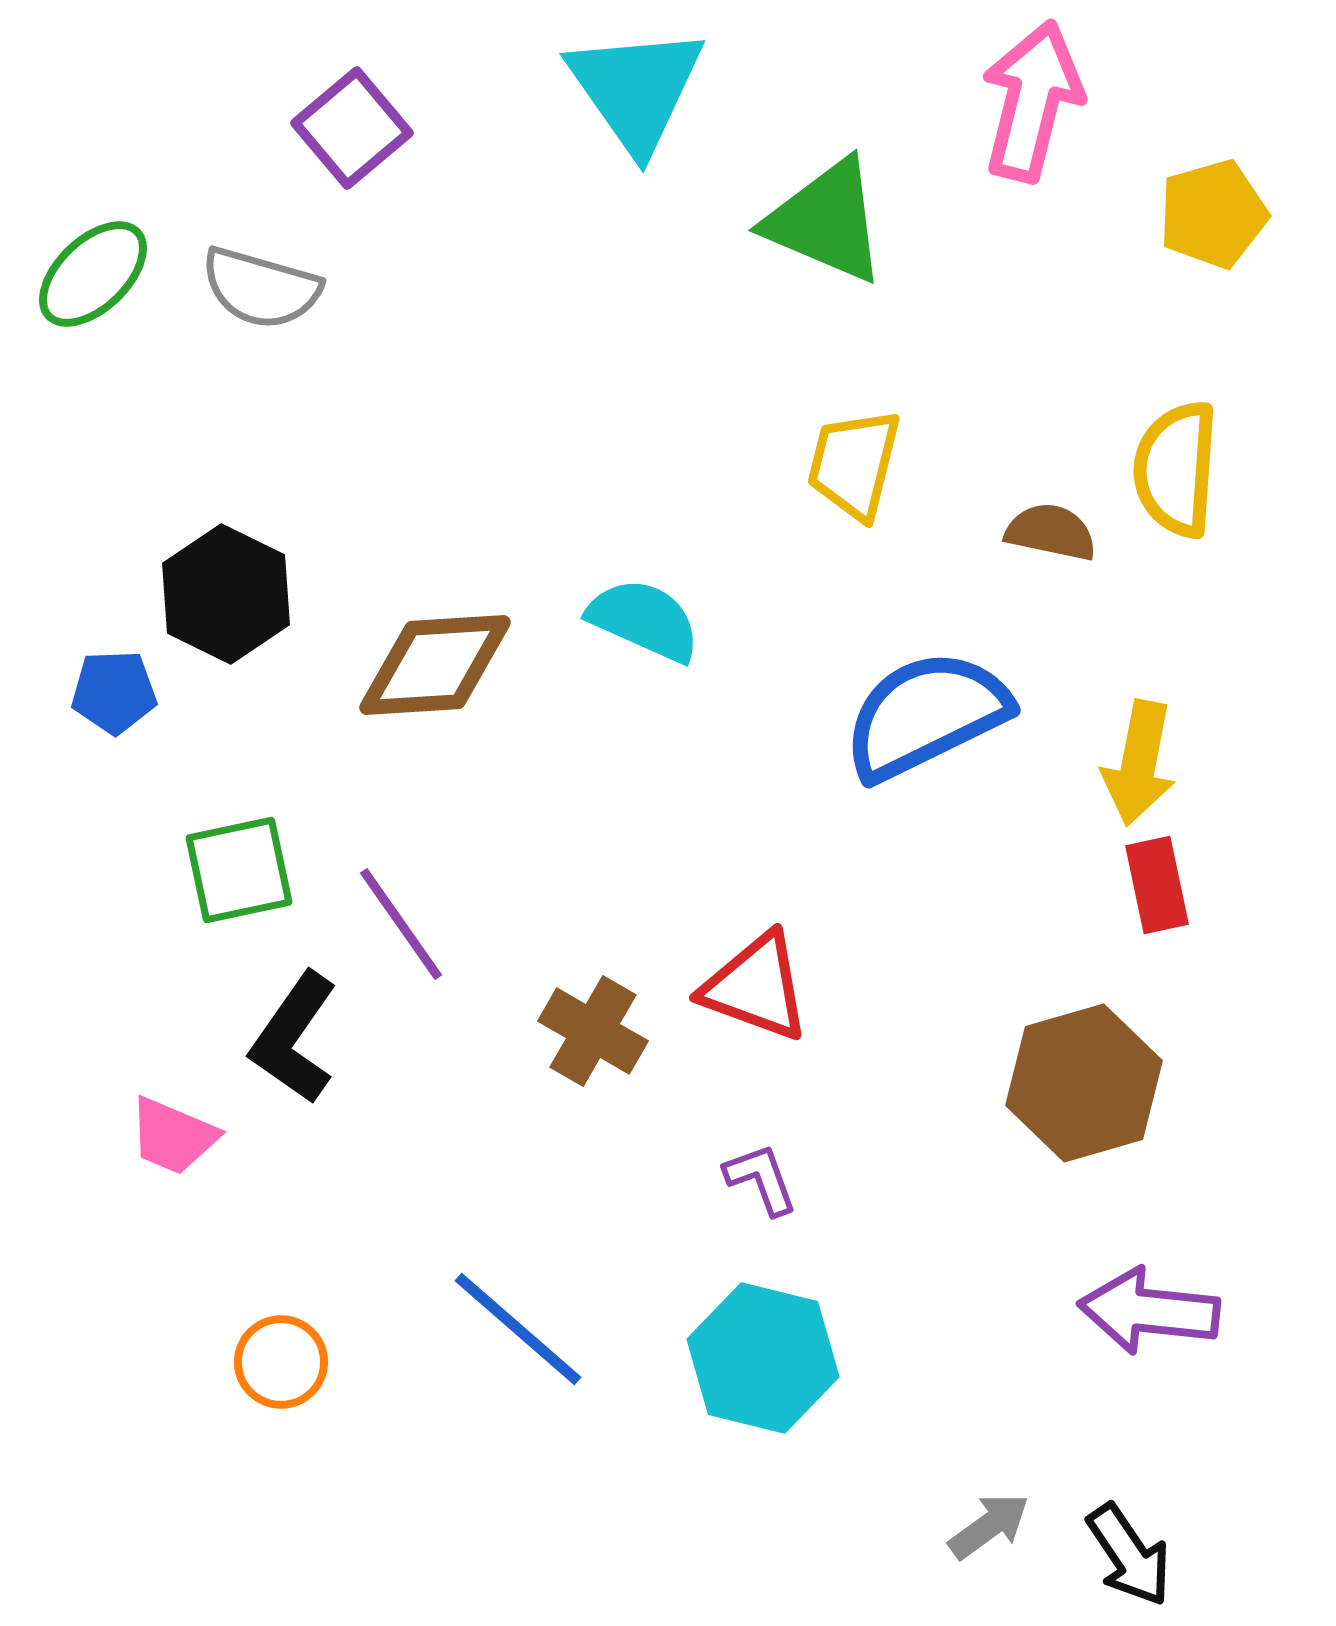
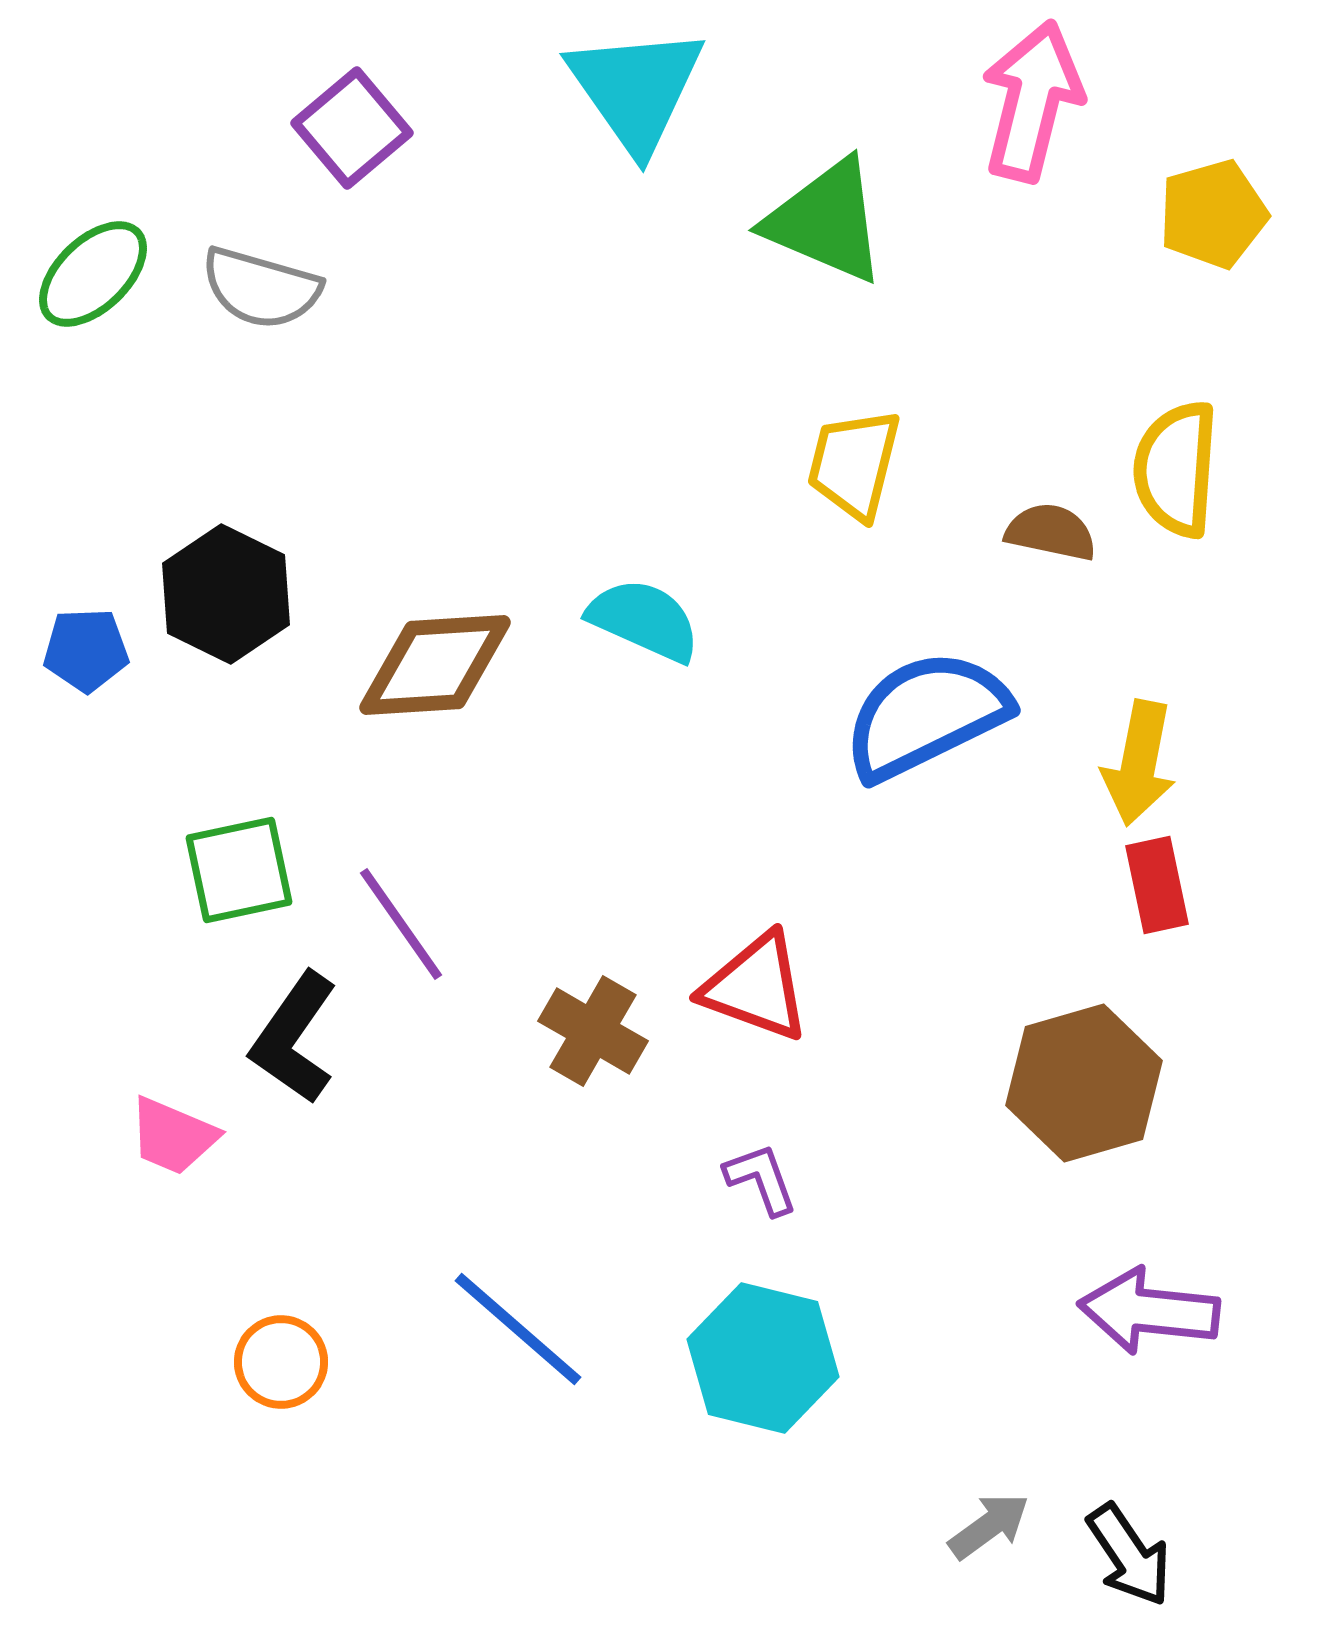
blue pentagon: moved 28 px left, 42 px up
